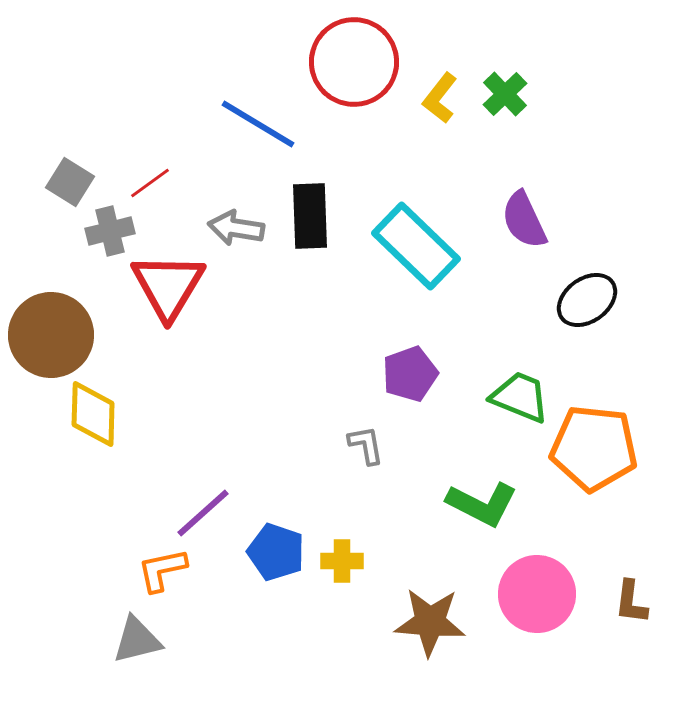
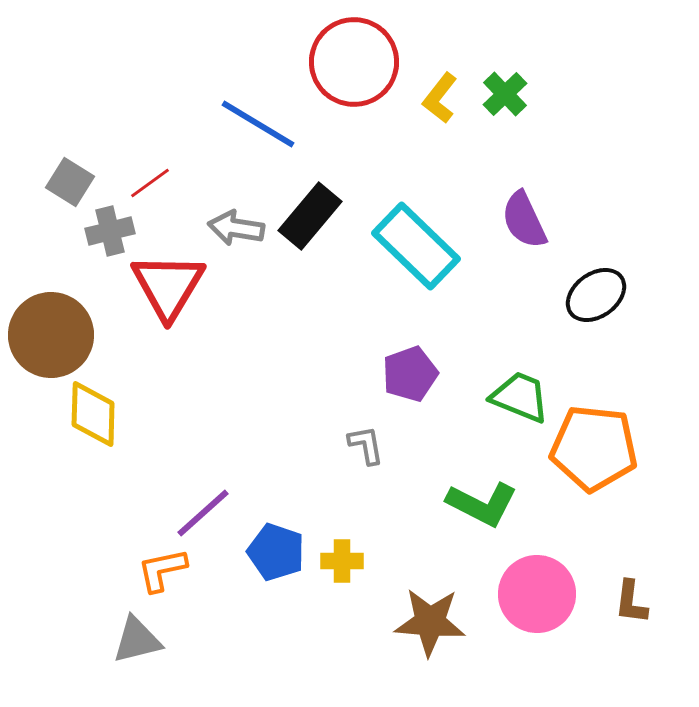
black rectangle: rotated 42 degrees clockwise
black ellipse: moved 9 px right, 5 px up
